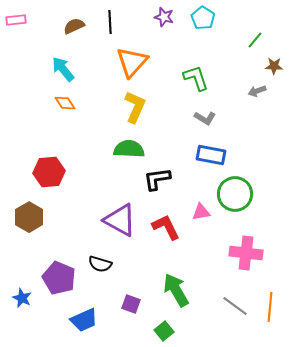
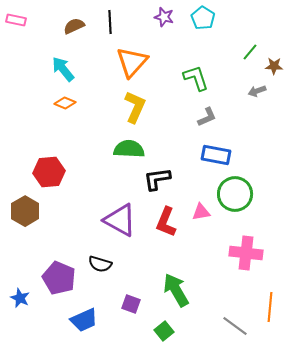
pink rectangle: rotated 18 degrees clockwise
green line: moved 5 px left, 12 px down
orange diamond: rotated 35 degrees counterclockwise
gray L-shape: moved 2 px right, 1 px up; rotated 55 degrees counterclockwise
blue rectangle: moved 5 px right
brown hexagon: moved 4 px left, 6 px up
red L-shape: moved 5 px up; rotated 132 degrees counterclockwise
blue star: moved 2 px left
gray line: moved 20 px down
